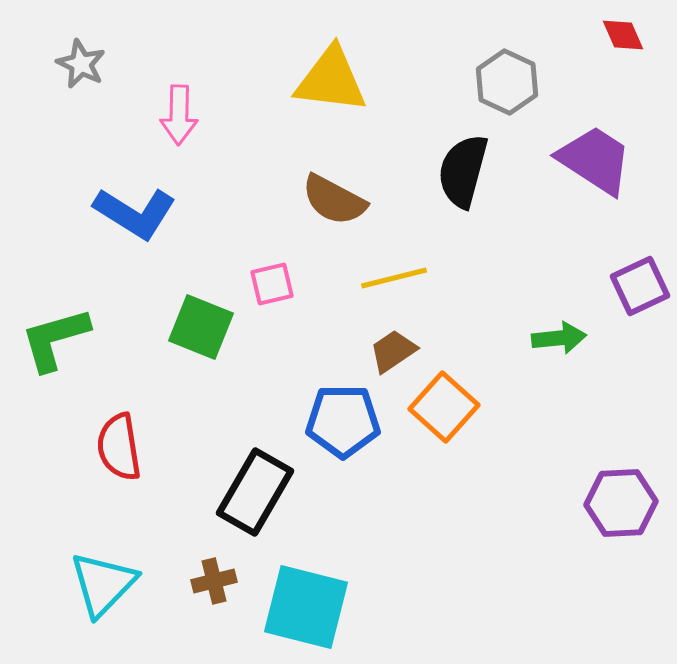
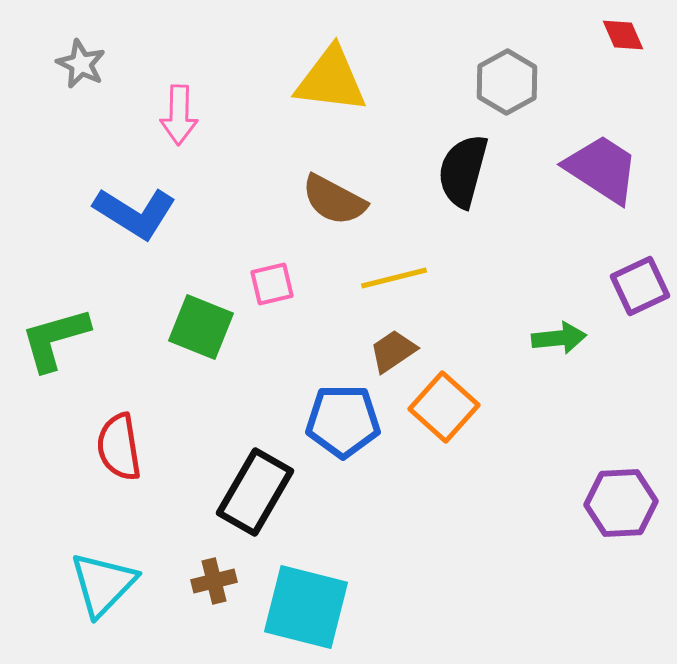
gray hexagon: rotated 6 degrees clockwise
purple trapezoid: moved 7 px right, 9 px down
